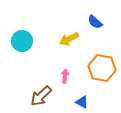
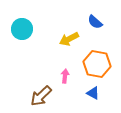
cyan circle: moved 12 px up
orange hexagon: moved 5 px left, 4 px up
blue triangle: moved 11 px right, 9 px up
